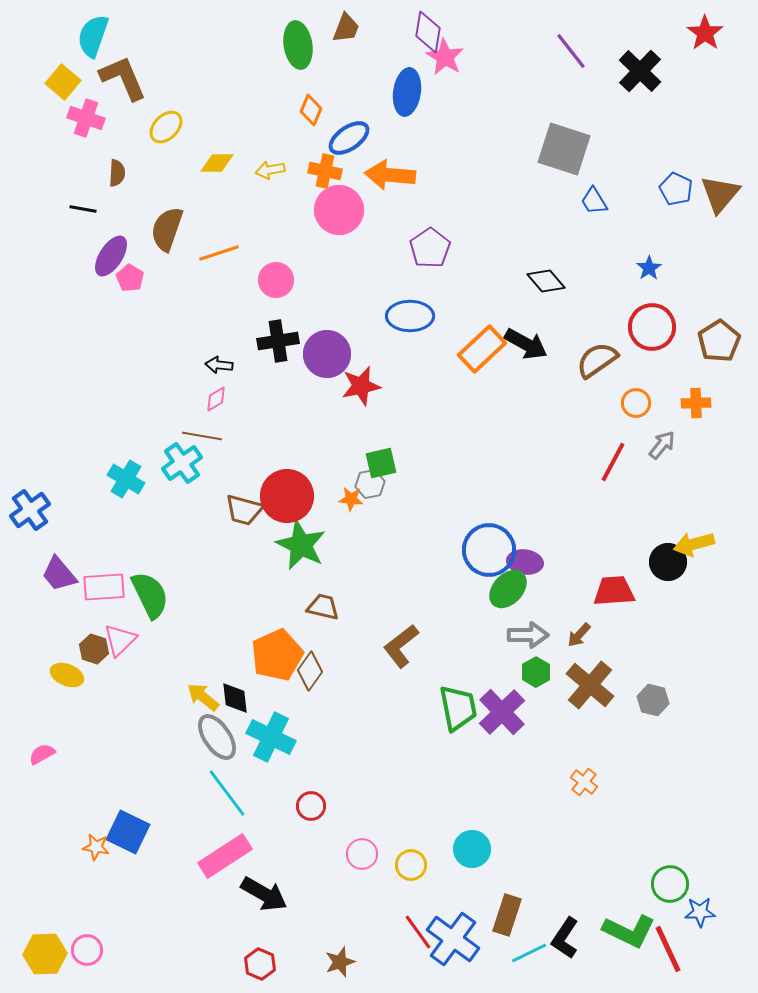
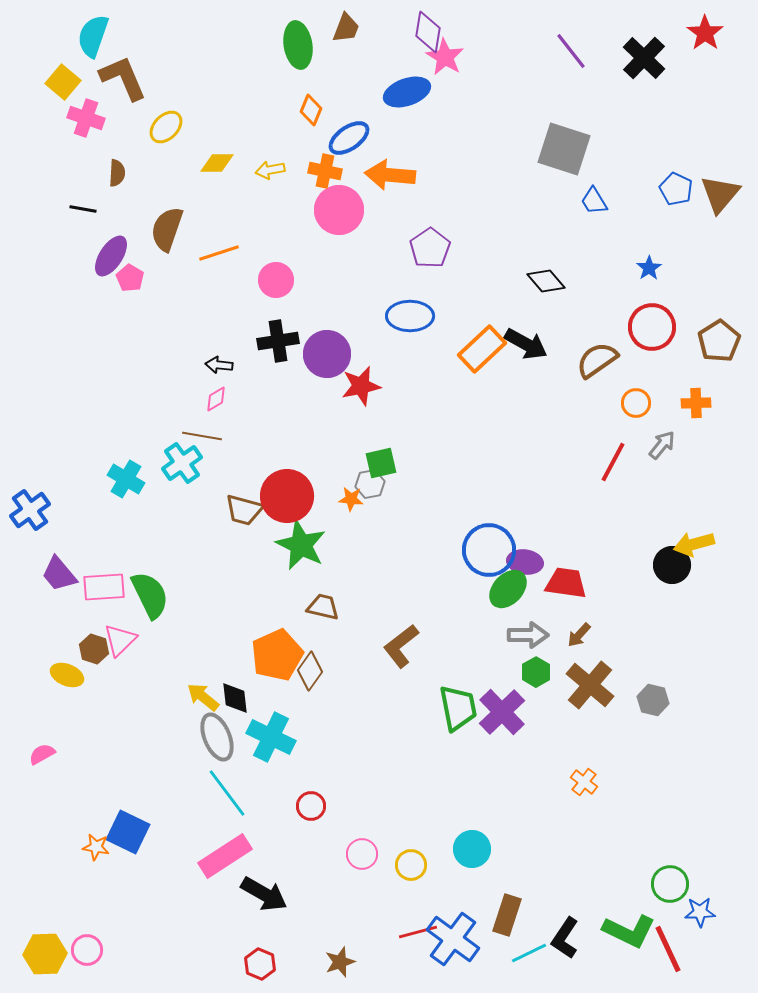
black cross at (640, 71): moved 4 px right, 13 px up
blue ellipse at (407, 92): rotated 63 degrees clockwise
black circle at (668, 562): moved 4 px right, 3 px down
red trapezoid at (614, 591): moved 48 px left, 8 px up; rotated 12 degrees clockwise
gray ellipse at (217, 737): rotated 12 degrees clockwise
red line at (418, 932): rotated 69 degrees counterclockwise
